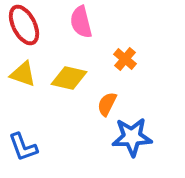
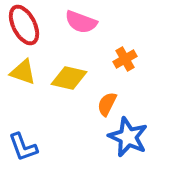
pink semicircle: rotated 56 degrees counterclockwise
orange cross: rotated 20 degrees clockwise
yellow triangle: moved 2 px up
blue star: moved 4 px left; rotated 27 degrees clockwise
